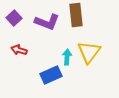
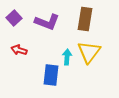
brown rectangle: moved 9 px right, 4 px down; rotated 15 degrees clockwise
blue rectangle: rotated 60 degrees counterclockwise
